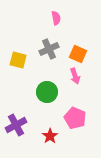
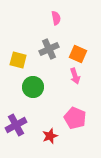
green circle: moved 14 px left, 5 px up
red star: rotated 14 degrees clockwise
